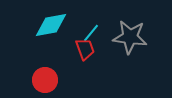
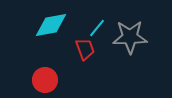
cyan line: moved 6 px right, 5 px up
gray star: rotated 8 degrees counterclockwise
